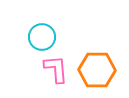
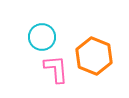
orange hexagon: moved 3 px left, 14 px up; rotated 21 degrees clockwise
